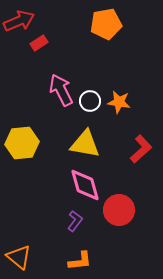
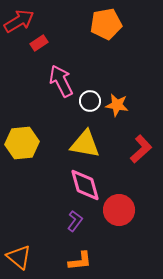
red arrow: rotated 8 degrees counterclockwise
pink arrow: moved 9 px up
orange star: moved 2 px left, 3 px down
